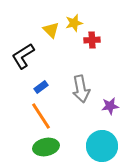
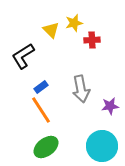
orange line: moved 6 px up
green ellipse: rotated 25 degrees counterclockwise
